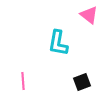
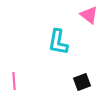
cyan L-shape: moved 1 px up
pink line: moved 9 px left
